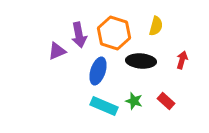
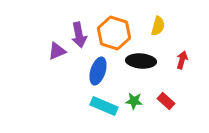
yellow semicircle: moved 2 px right
green star: rotated 12 degrees counterclockwise
